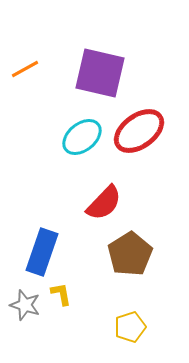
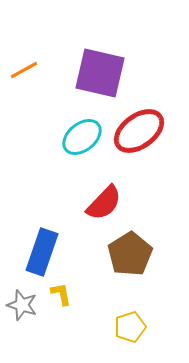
orange line: moved 1 px left, 1 px down
gray star: moved 3 px left
